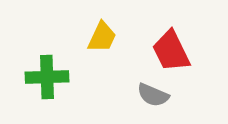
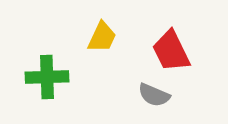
gray semicircle: moved 1 px right
